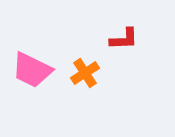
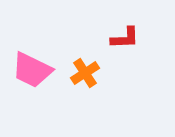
red L-shape: moved 1 px right, 1 px up
